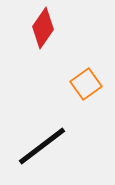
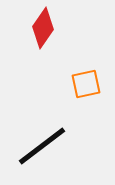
orange square: rotated 24 degrees clockwise
